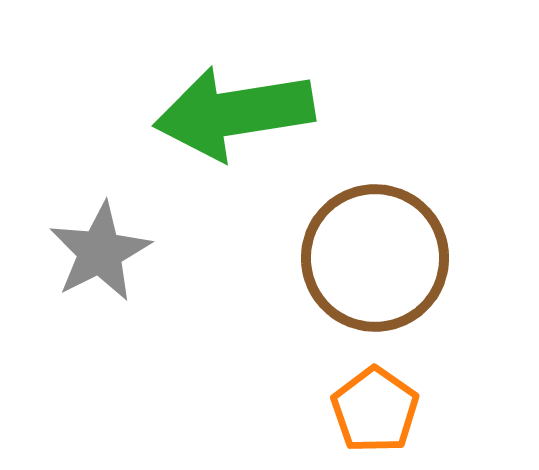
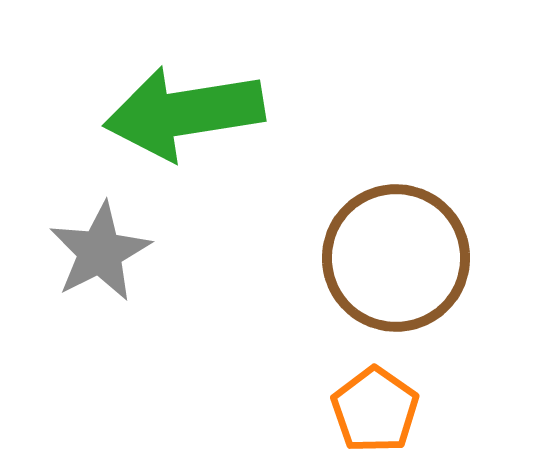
green arrow: moved 50 px left
brown circle: moved 21 px right
